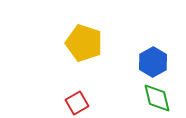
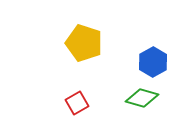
green diamond: moved 15 px left; rotated 60 degrees counterclockwise
